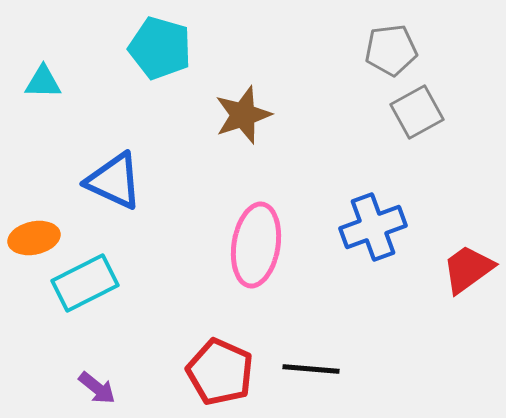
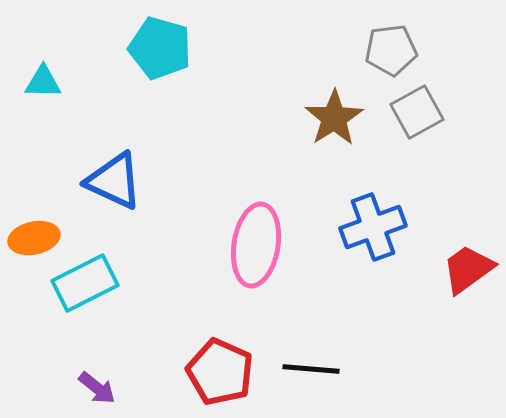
brown star: moved 91 px right, 3 px down; rotated 14 degrees counterclockwise
